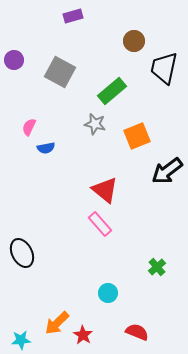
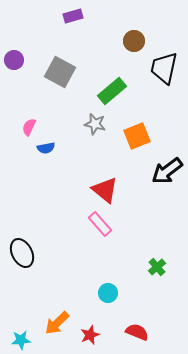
red star: moved 7 px right; rotated 18 degrees clockwise
